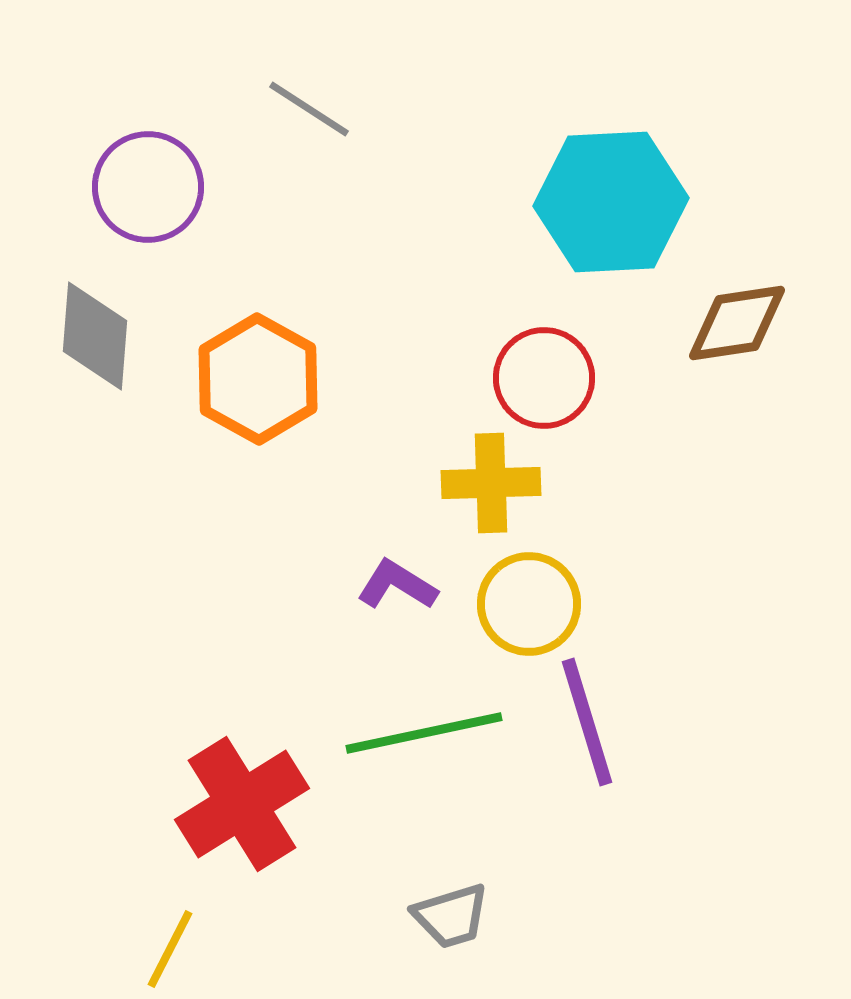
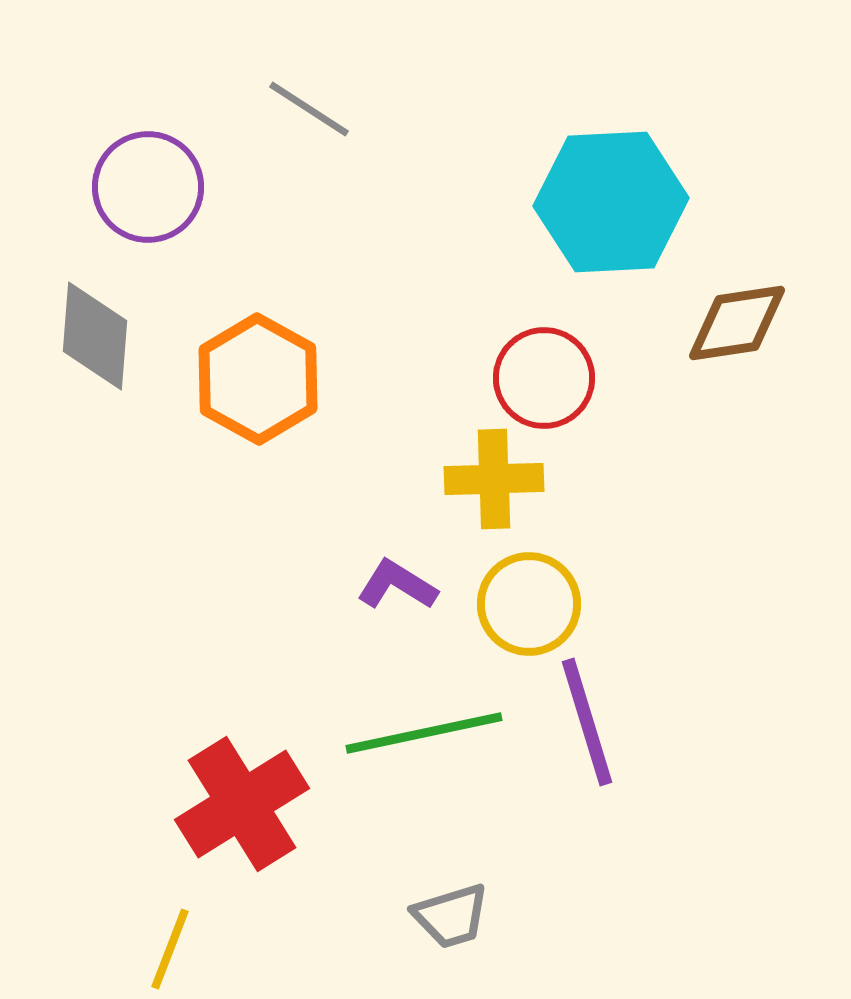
yellow cross: moved 3 px right, 4 px up
yellow line: rotated 6 degrees counterclockwise
